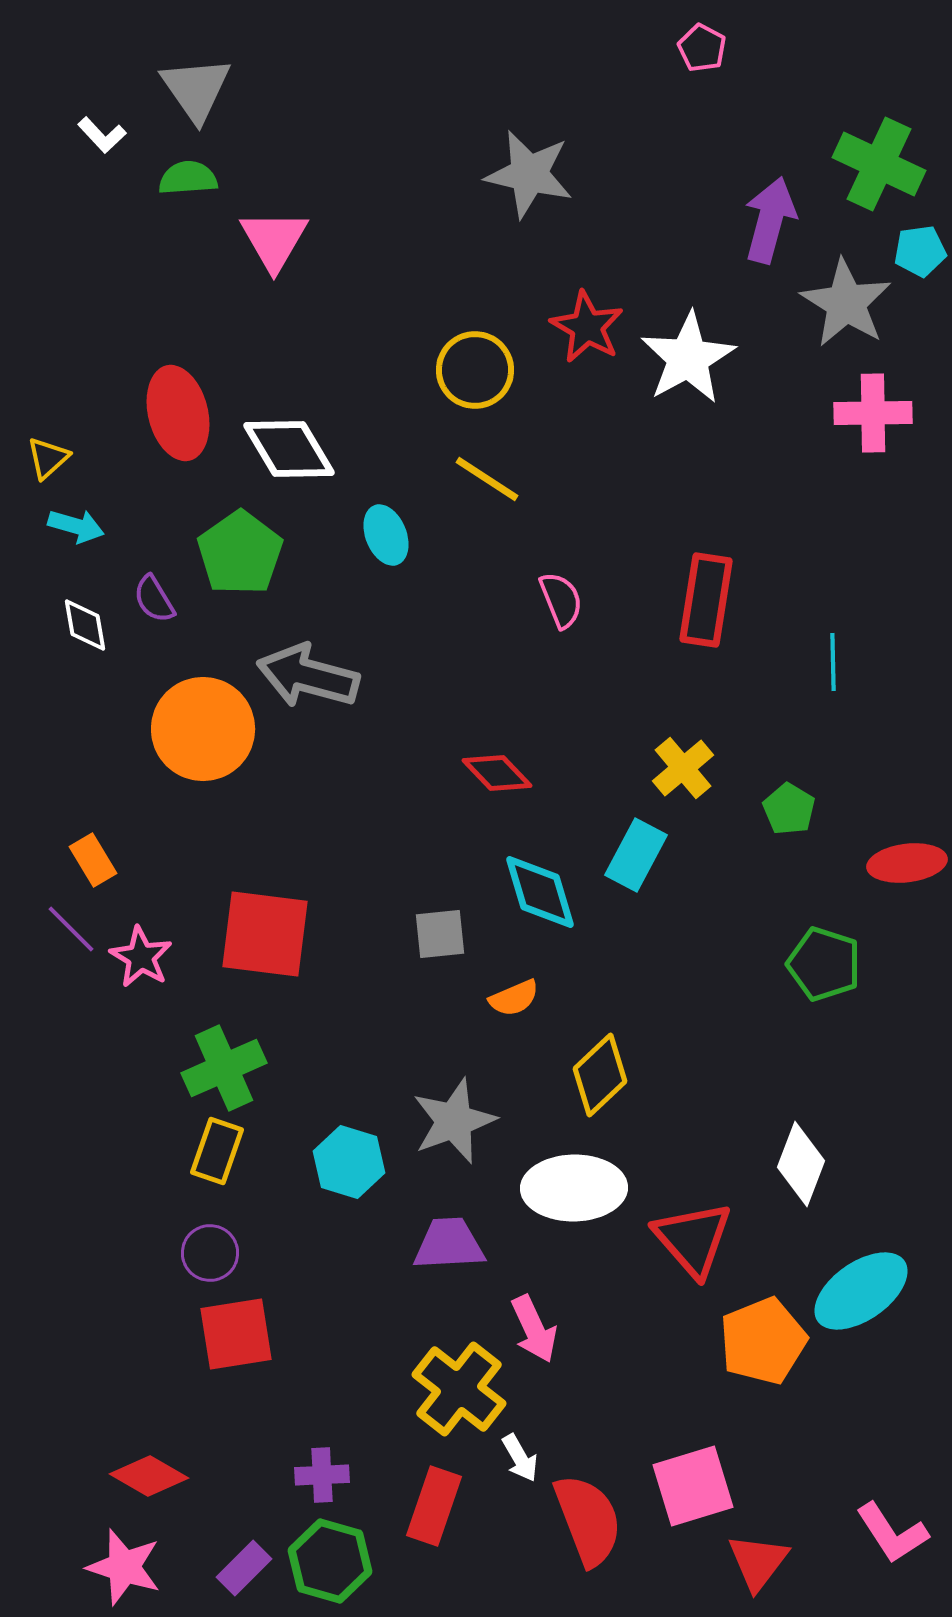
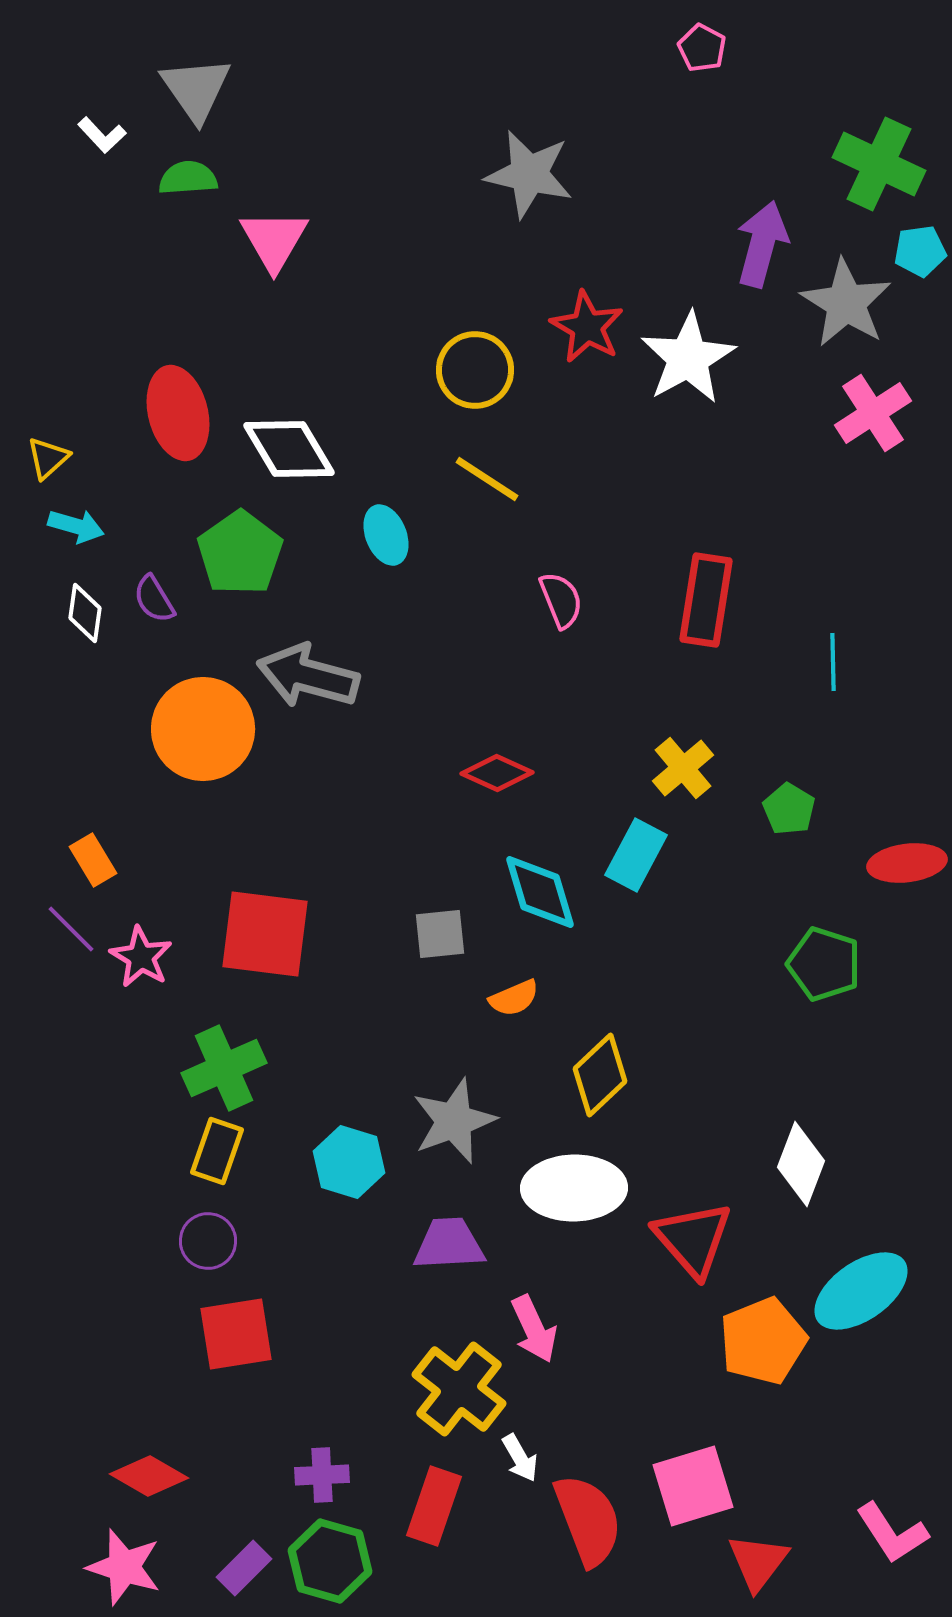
purple arrow at (770, 220): moved 8 px left, 24 px down
pink cross at (873, 413): rotated 32 degrees counterclockwise
white diamond at (85, 625): moved 12 px up; rotated 18 degrees clockwise
red diamond at (497, 773): rotated 22 degrees counterclockwise
purple circle at (210, 1253): moved 2 px left, 12 px up
